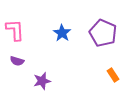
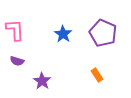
blue star: moved 1 px right, 1 px down
orange rectangle: moved 16 px left
purple star: rotated 24 degrees counterclockwise
